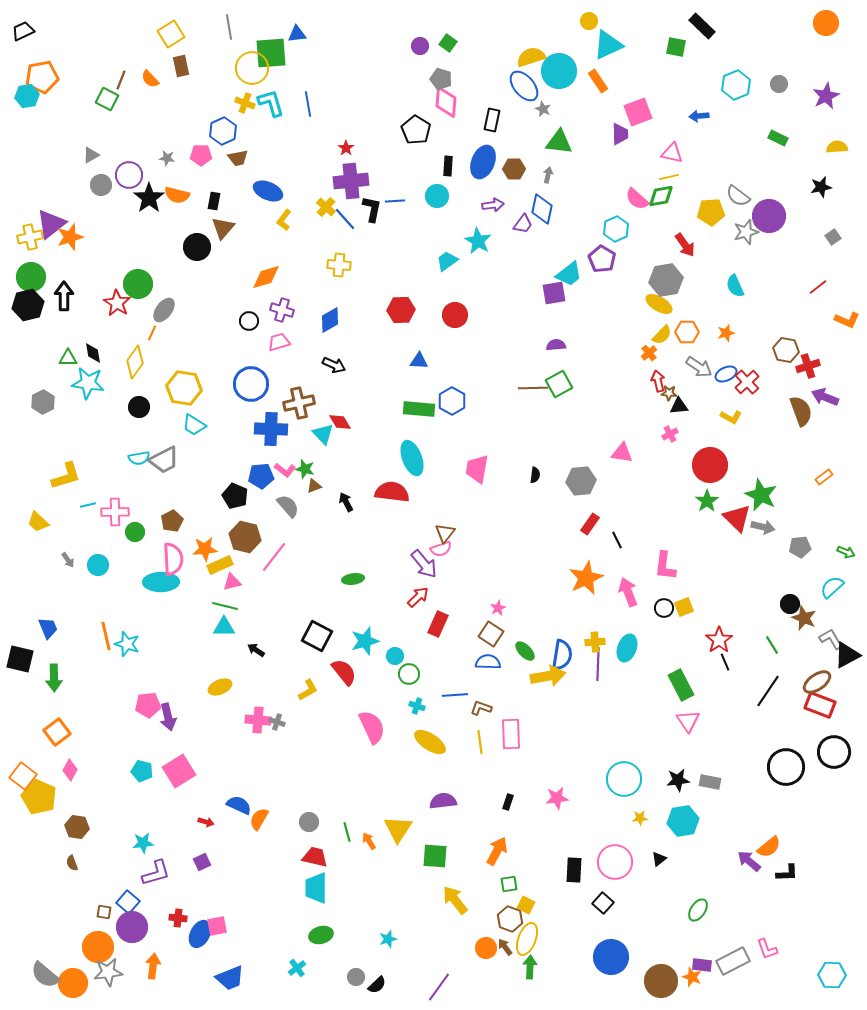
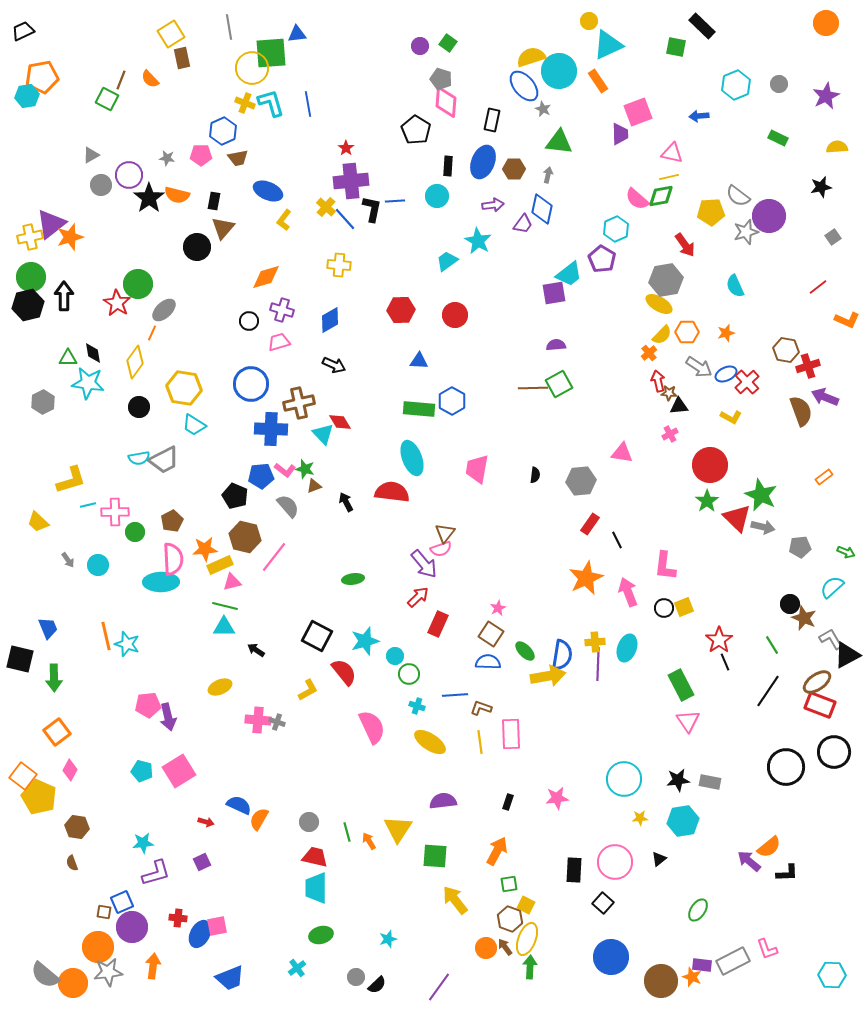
brown rectangle at (181, 66): moved 1 px right, 8 px up
gray ellipse at (164, 310): rotated 10 degrees clockwise
yellow L-shape at (66, 476): moved 5 px right, 4 px down
blue square at (128, 902): moved 6 px left; rotated 25 degrees clockwise
